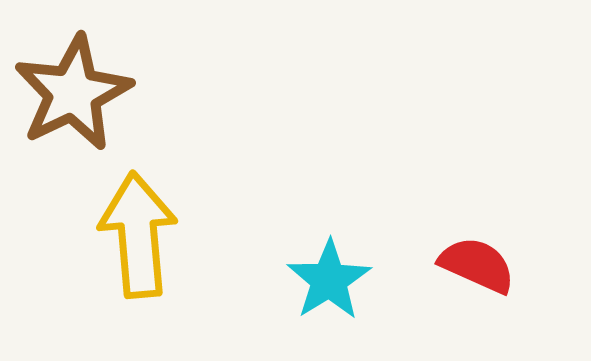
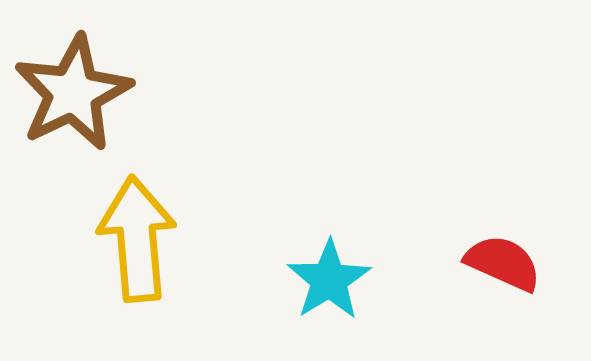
yellow arrow: moved 1 px left, 4 px down
red semicircle: moved 26 px right, 2 px up
